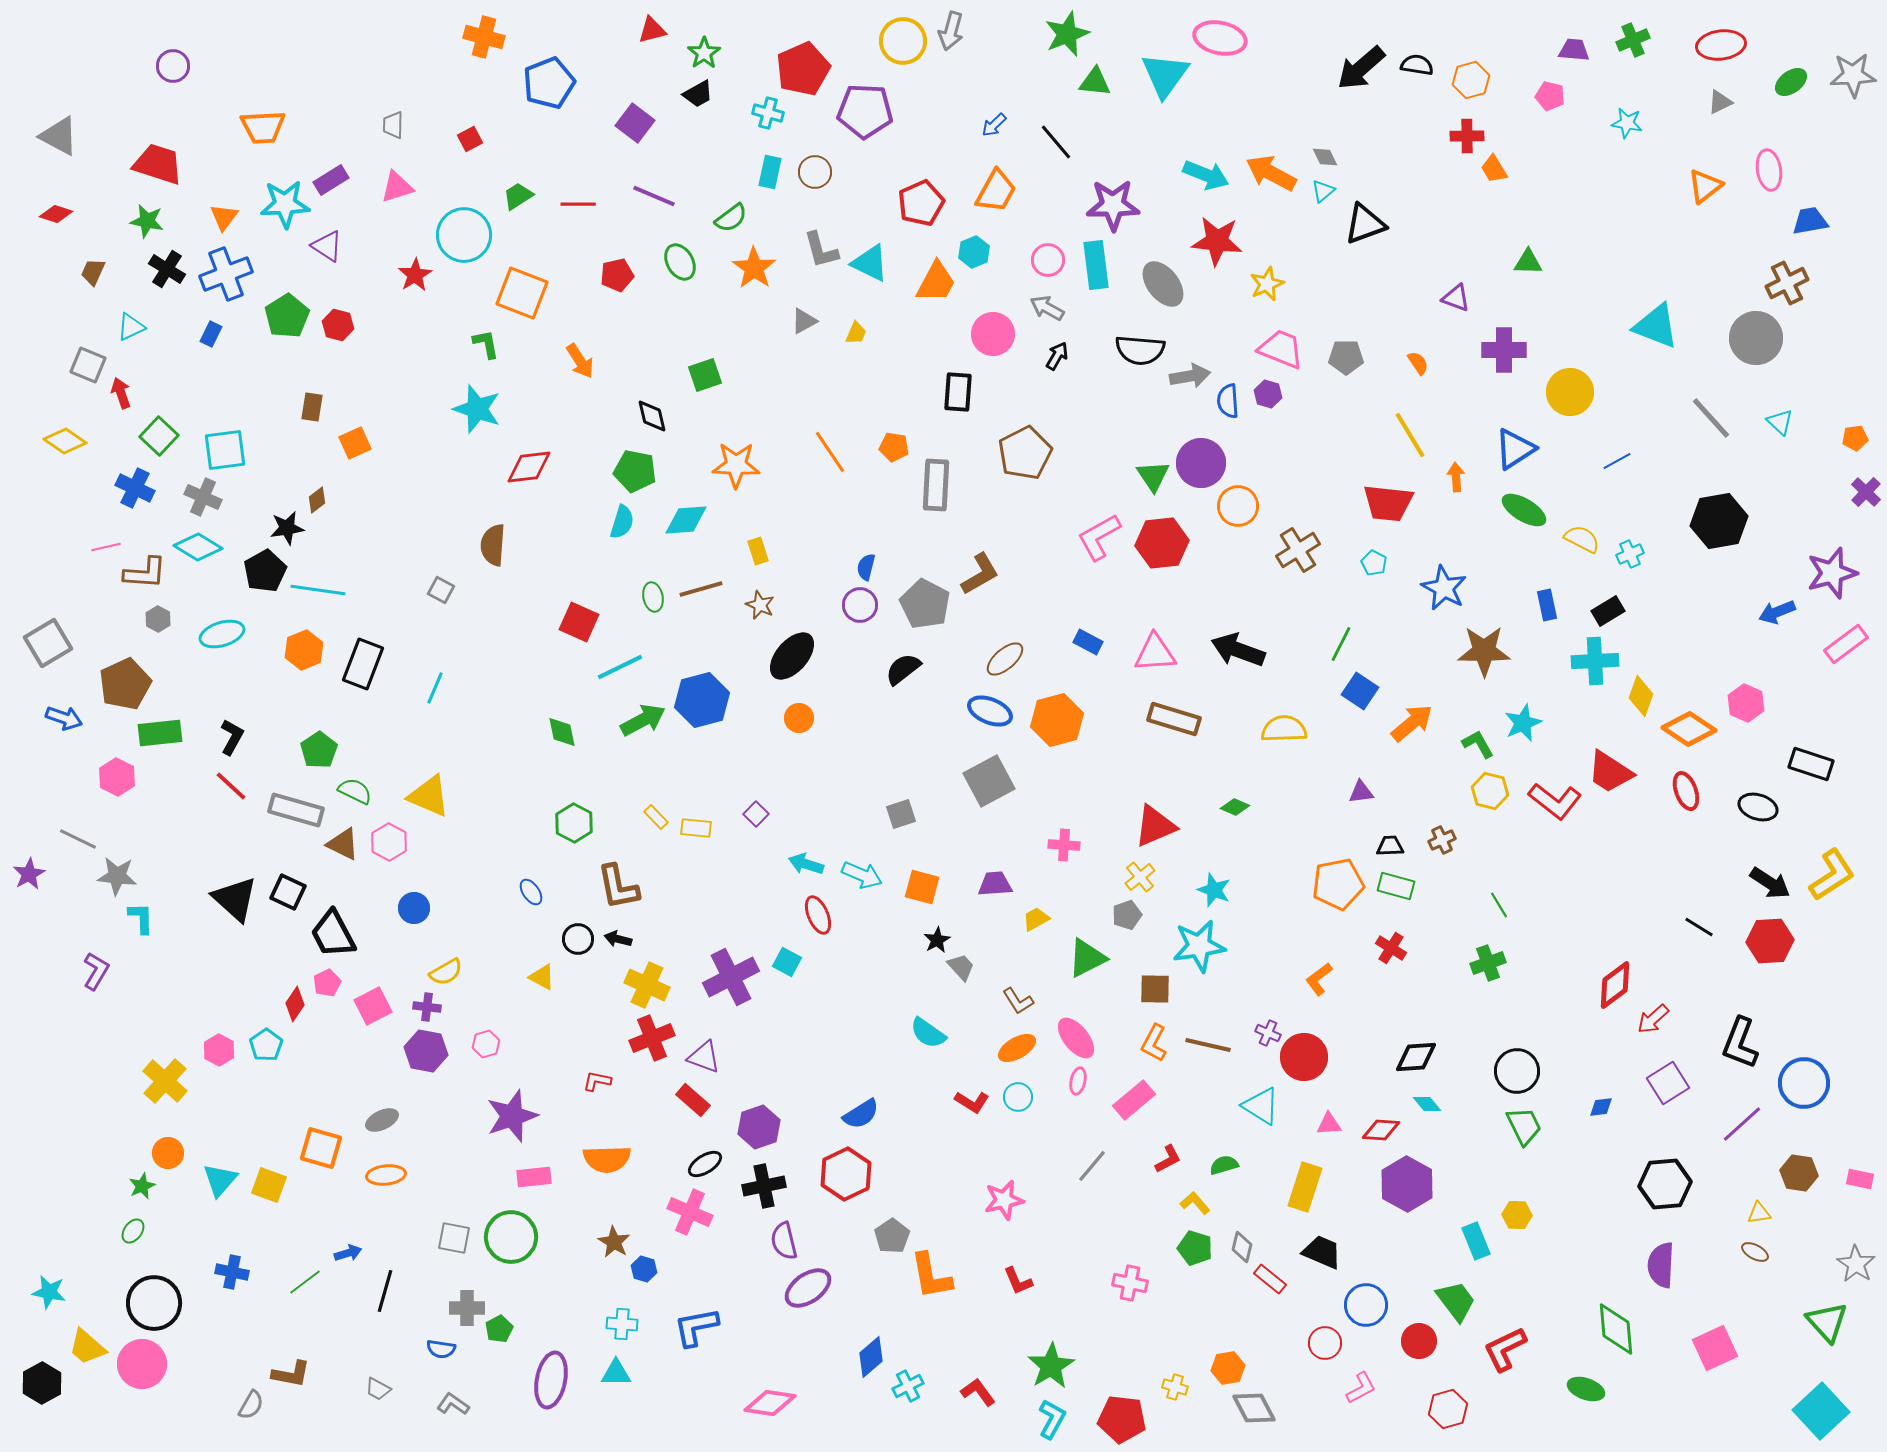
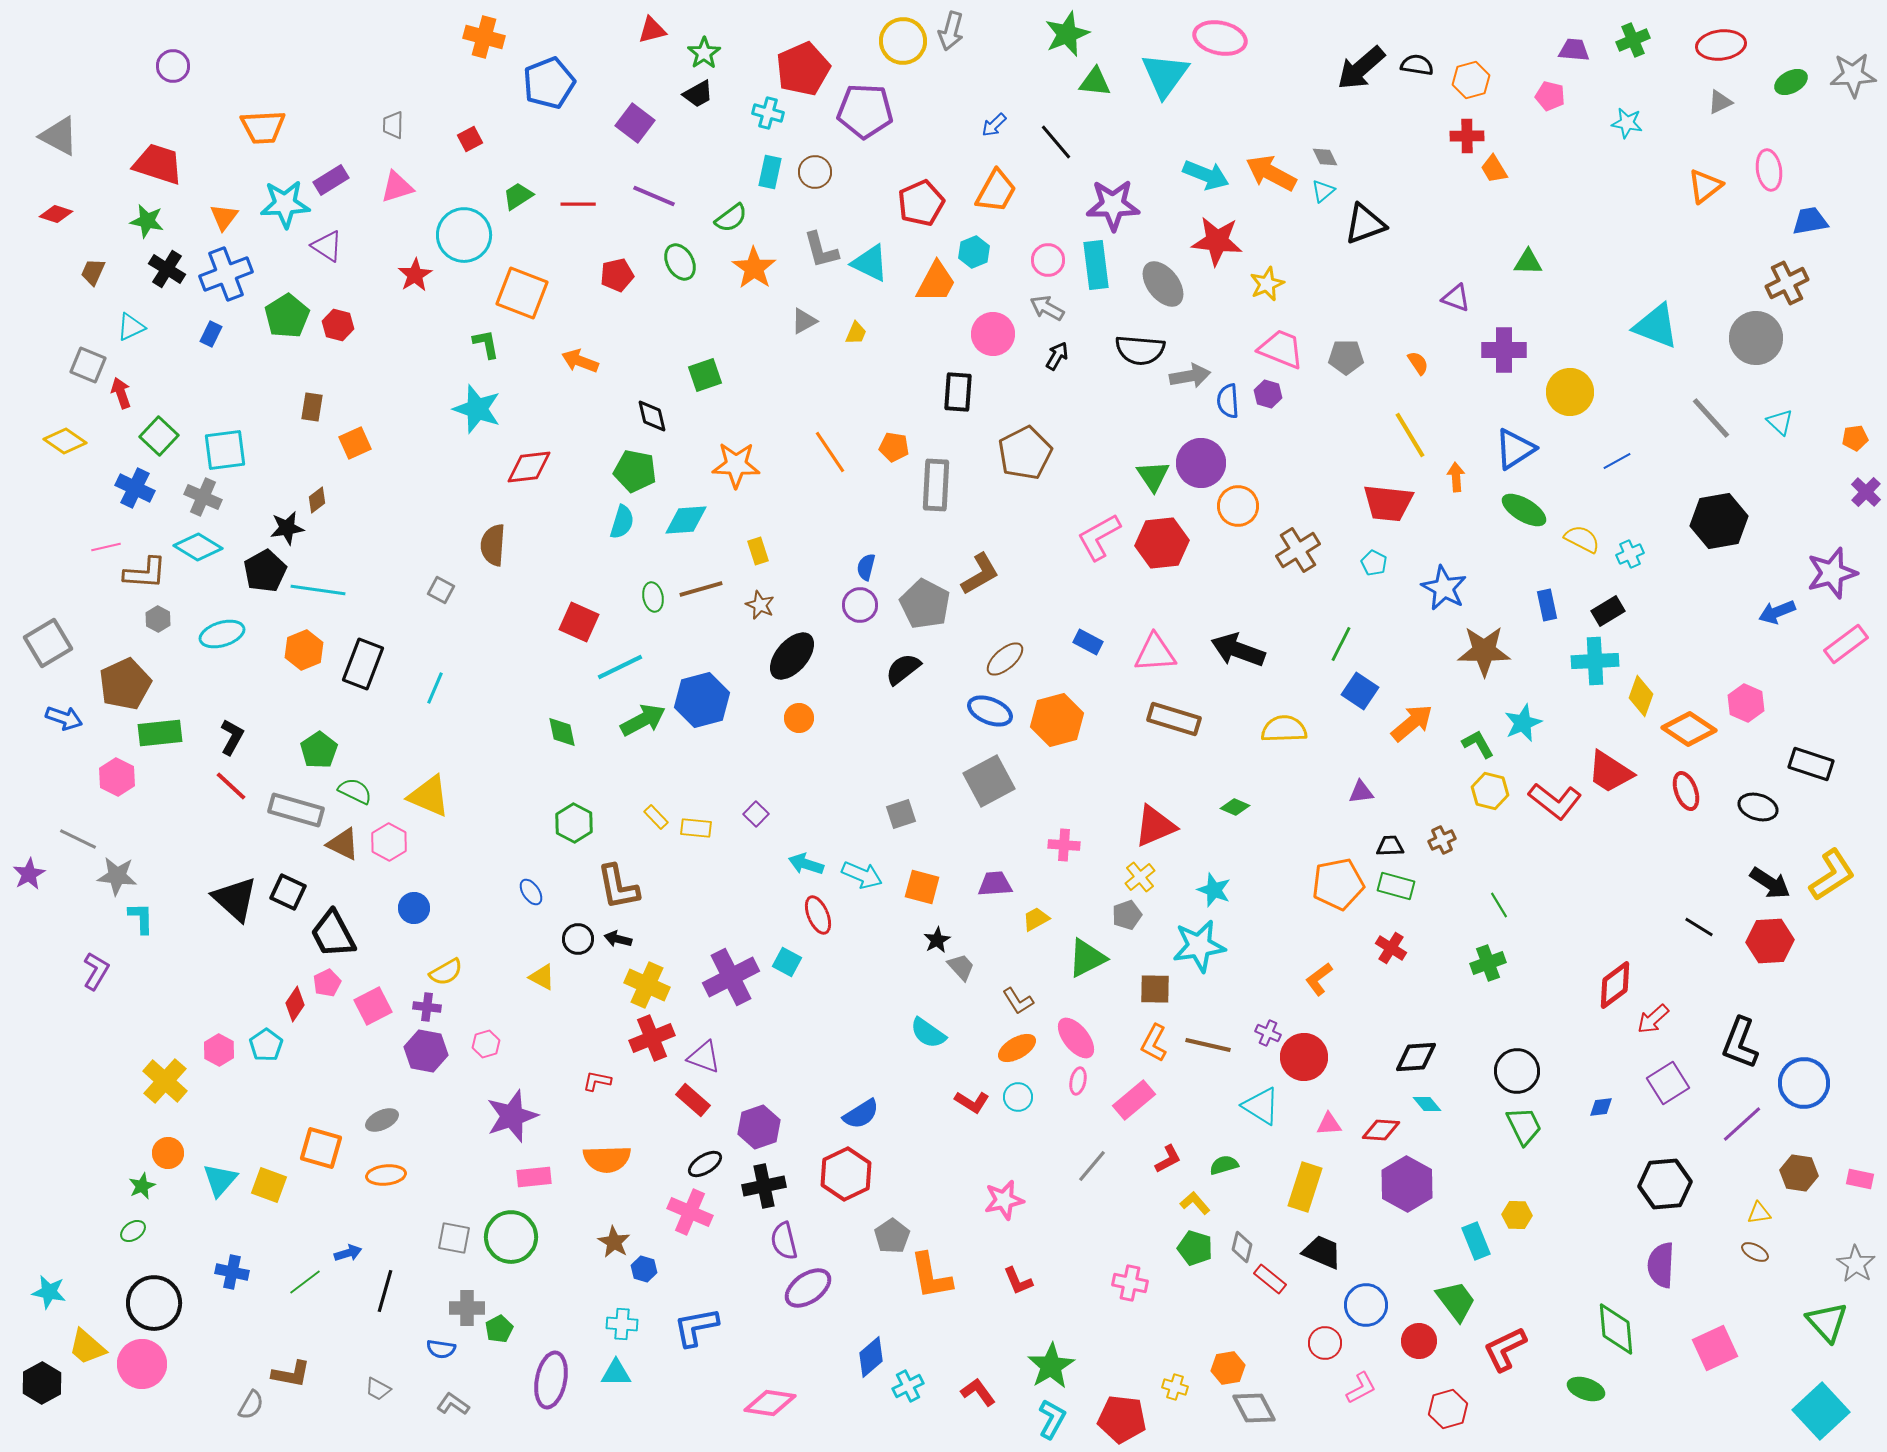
green ellipse at (1791, 82): rotated 8 degrees clockwise
orange arrow at (580, 361): rotated 144 degrees clockwise
green ellipse at (133, 1231): rotated 20 degrees clockwise
